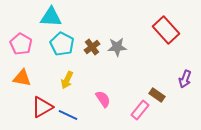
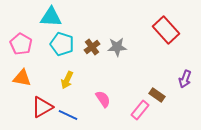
cyan pentagon: rotated 10 degrees counterclockwise
